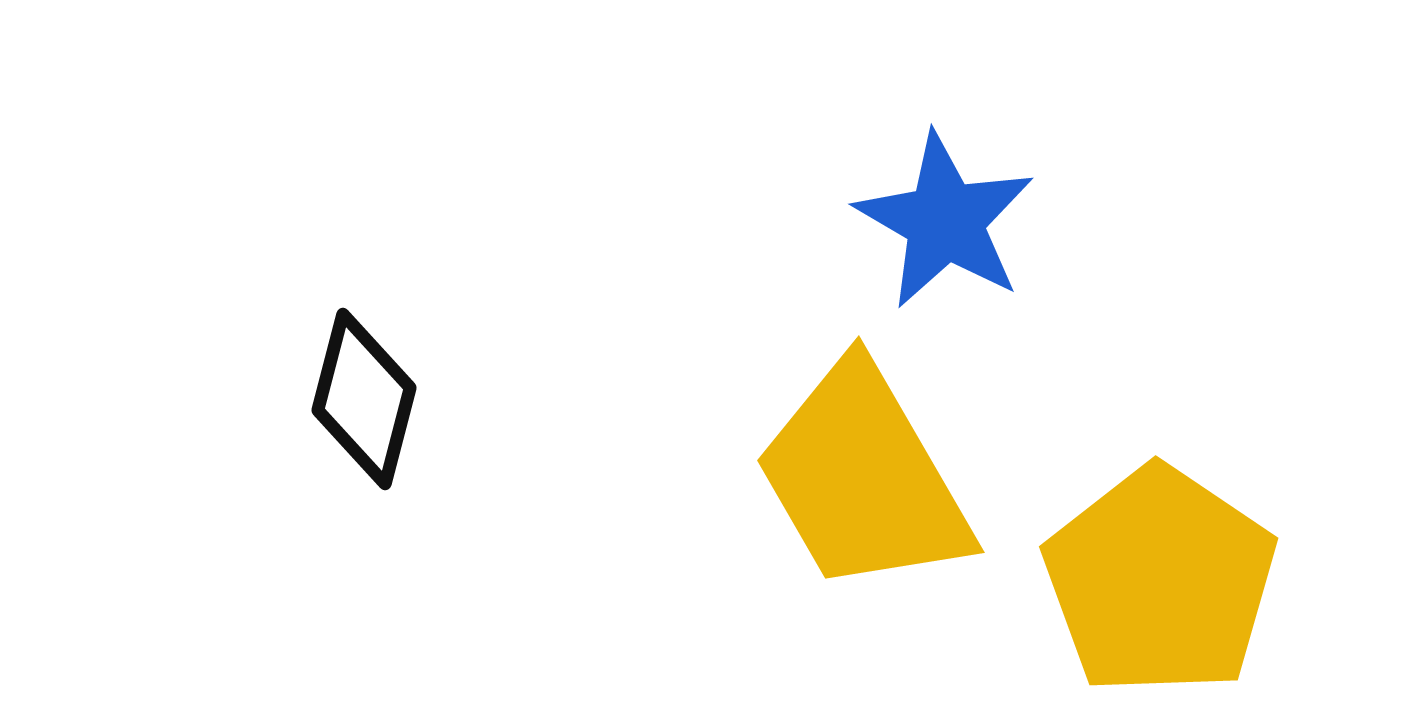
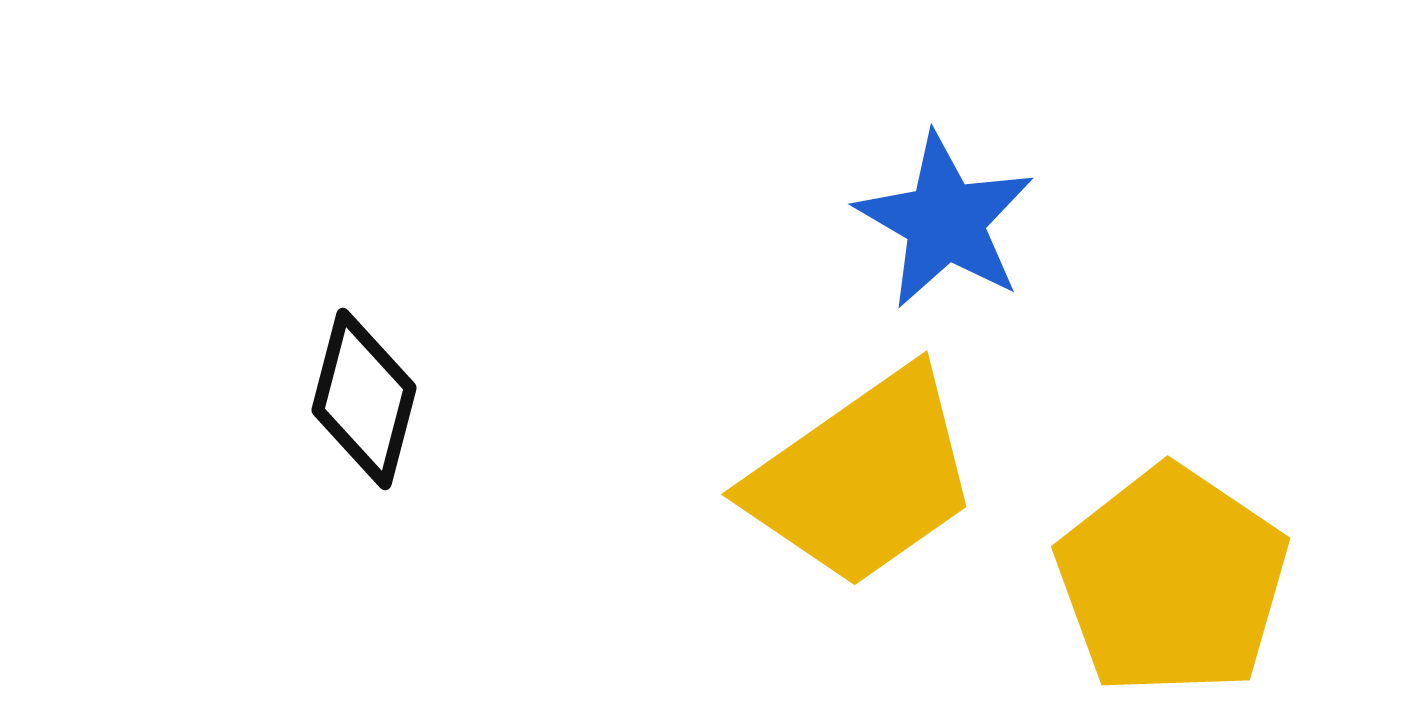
yellow trapezoid: rotated 95 degrees counterclockwise
yellow pentagon: moved 12 px right
